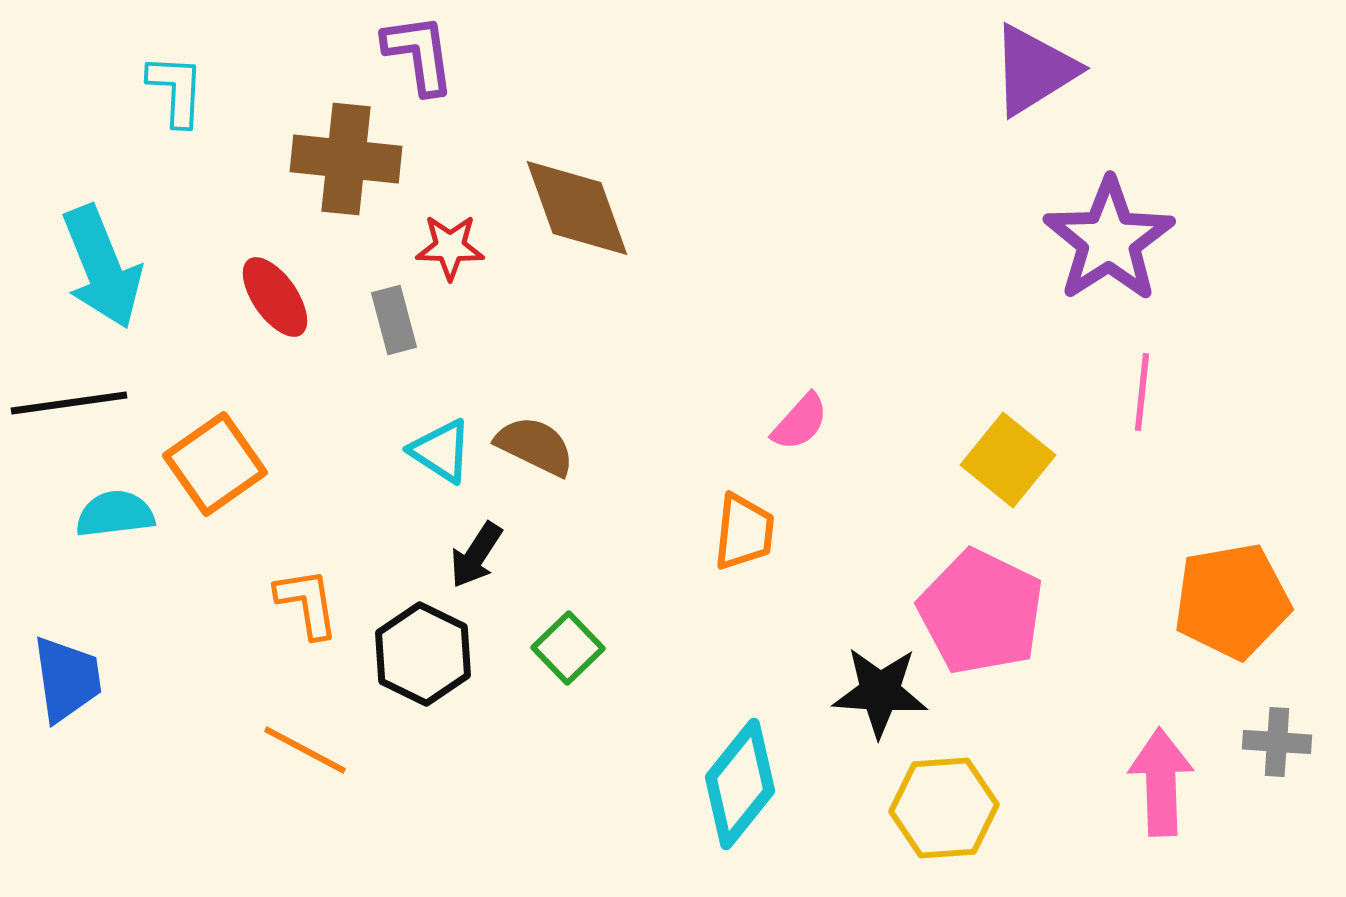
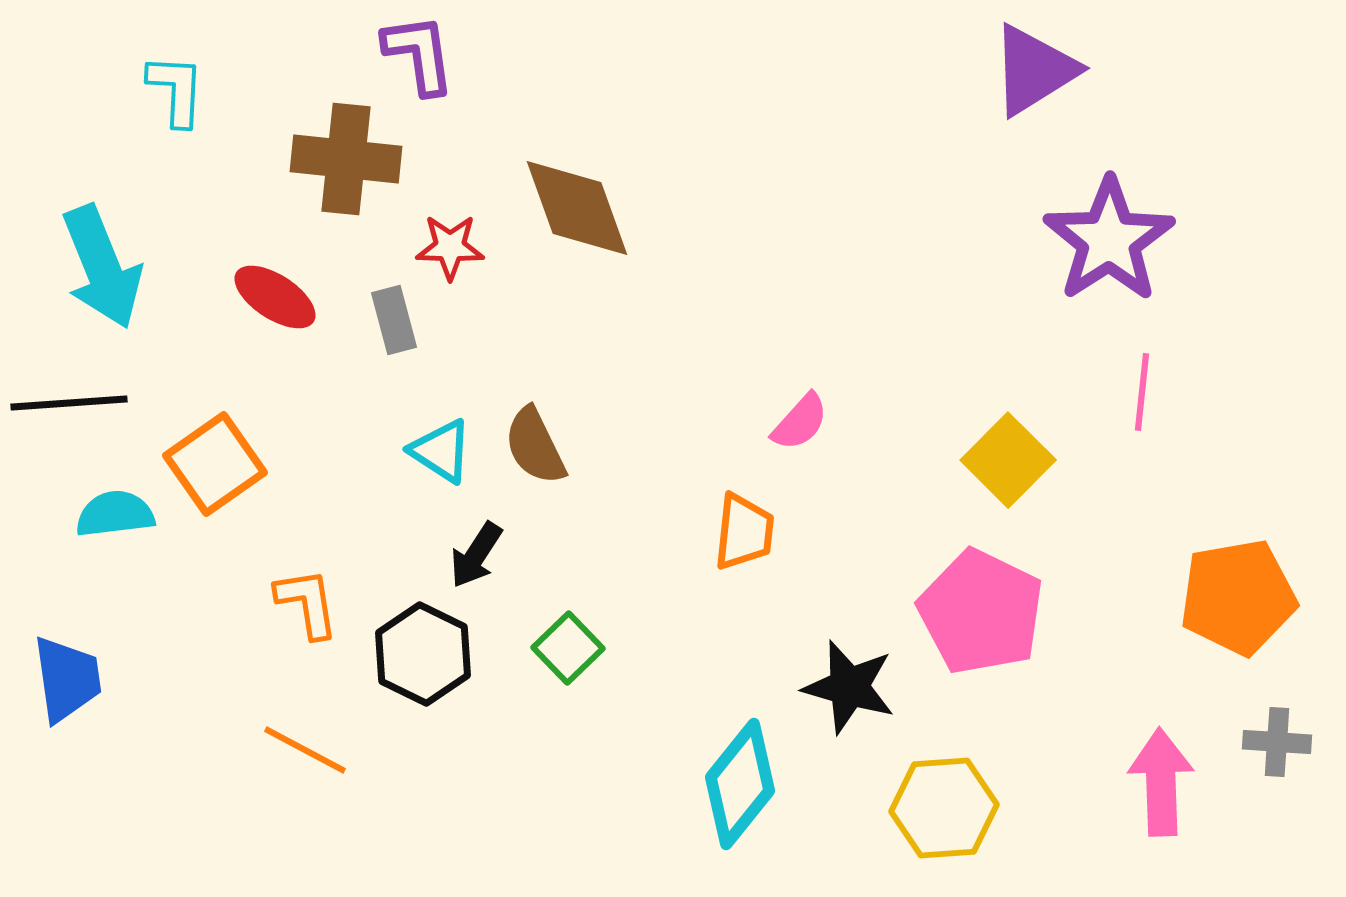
red ellipse: rotated 22 degrees counterclockwise
black line: rotated 4 degrees clockwise
brown semicircle: rotated 142 degrees counterclockwise
yellow square: rotated 6 degrees clockwise
orange pentagon: moved 6 px right, 4 px up
black star: moved 31 px left, 5 px up; rotated 12 degrees clockwise
